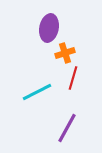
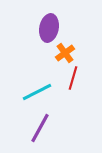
orange cross: rotated 18 degrees counterclockwise
purple line: moved 27 px left
